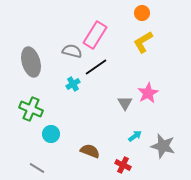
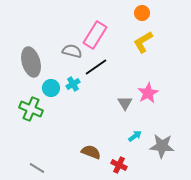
cyan circle: moved 46 px up
gray star: moved 1 px left; rotated 10 degrees counterclockwise
brown semicircle: moved 1 px right, 1 px down
red cross: moved 4 px left
